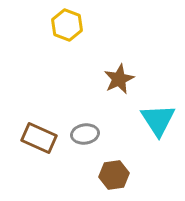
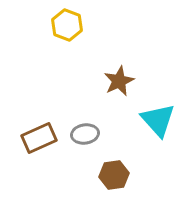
brown star: moved 2 px down
cyan triangle: rotated 9 degrees counterclockwise
brown rectangle: rotated 48 degrees counterclockwise
